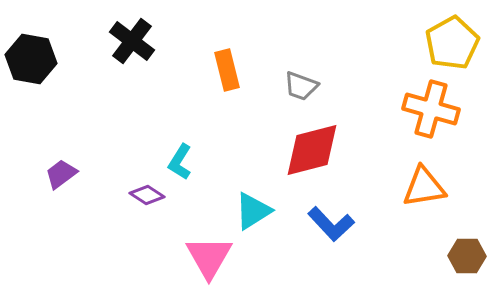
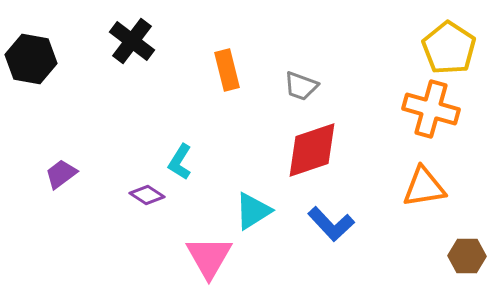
yellow pentagon: moved 3 px left, 5 px down; rotated 10 degrees counterclockwise
red diamond: rotated 4 degrees counterclockwise
